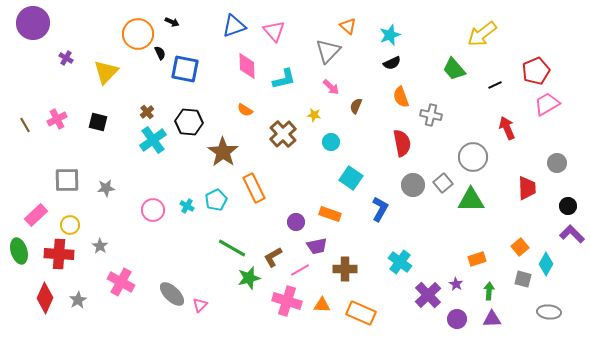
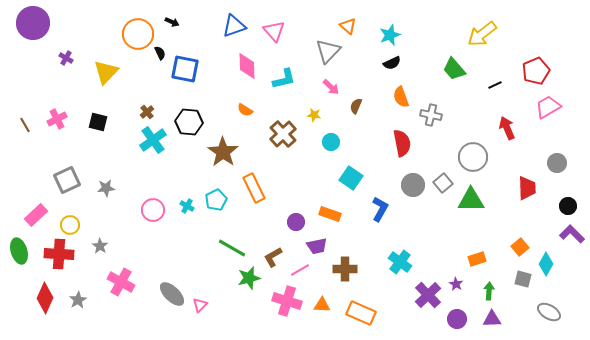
pink trapezoid at (547, 104): moved 1 px right, 3 px down
gray square at (67, 180): rotated 24 degrees counterclockwise
gray ellipse at (549, 312): rotated 25 degrees clockwise
